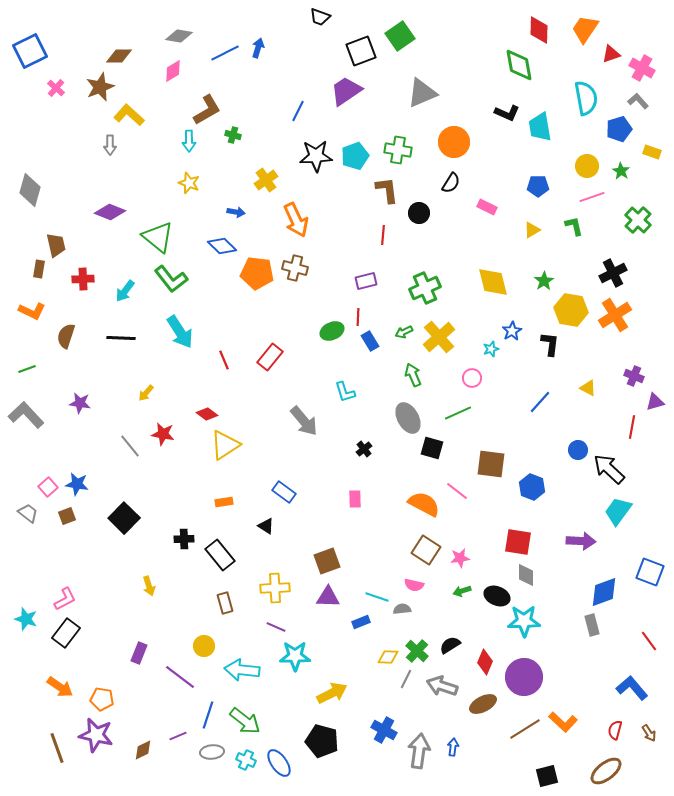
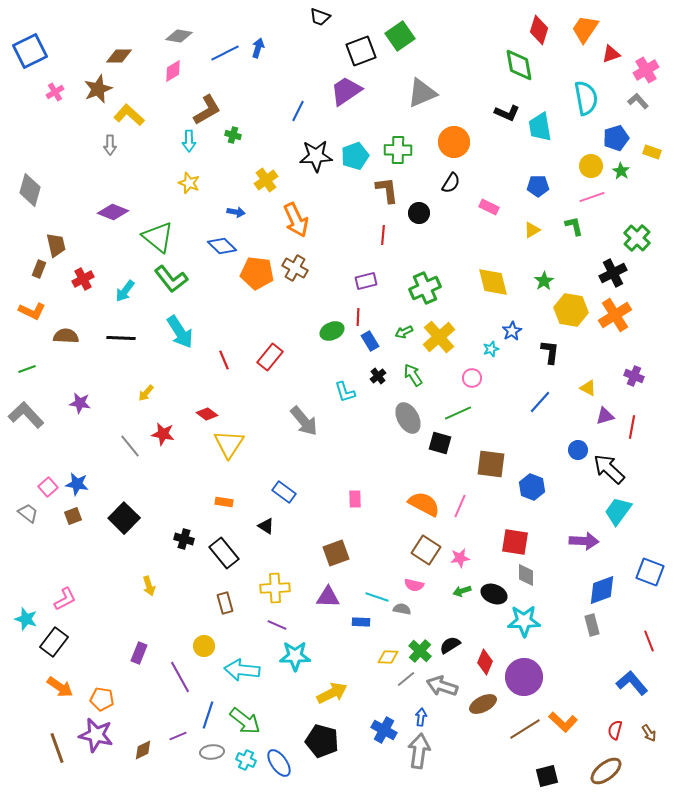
red diamond at (539, 30): rotated 16 degrees clockwise
pink cross at (642, 68): moved 4 px right, 2 px down; rotated 30 degrees clockwise
brown star at (100, 87): moved 2 px left, 2 px down
pink cross at (56, 88): moved 1 px left, 4 px down; rotated 18 degrees clockwise
blue pentagon at (619, 129): moved 3 px left, 9 px down
green cross at (398, 150): rotated 8 degrees counterclockwise
yellow circle at (587, 166): moved 4 px right
pink rectangle at (487, 207): moved 2 px right
purple diamond at (110, 212): moved 3 px right
green cross at (638, 220): moved 1 px left, 18 px down
brown cross at (295, 268): rotated 15 degrees clockwise
brown rectangle at (39, 269): rotated 12 degrees clockwise
red cross at (83, 279): rotated 25 degrees counterclockwise
brown semicircle at (66, 336): rotated 75 degrees clockwise
black L-shape at (550, 344): moved 8 px down
green arrow at (413, 375): rotated 10 degrees counterclockwise
purple triangle at (655, 402): moved 50 px left, 14 px down
yellow triangle at (225, 445): moved 4 px right, 1 px up; rotated 24 degrees counterclockwise
black square at (432, 448): moved 8 px right, 5 px up
black cross at (364, 449): moved 14 px right, 73 px up
pink line at (457, 491): moved 3 px right, 15 px down; rotated 75 degrees clockwise
orange rectangle at (224, 502): rotated 18 degrees clockwise
brown square at (67, 516): moved 6 px right
black cross at (184, 539): rotated 18 degrees clockwise
purple arrow at (581, 541): moved 3 px right
red square at (518, 542): moved 3 px left
black rectangle at (220, 555): moved 4 px right, 2 px up
brown square at (327, 561): moved 9 px right, 8 px up
blue diamond at (604, 592): moved 2 px left, 2 px up
black ellipse at (497, 596): moved 3 px left, 2 px up
gray semicircle at (402, 609): rotated 18 degrees clockwise
blue rectangle at (361, 622): rotated 24 degrees clockwise
purple line at (276, 627): moved 1 px right, 2 px up
black rectangle at (66, 633): moved 12 px left, 9 px down
red line at (649, 641): rotated 15 degrees clockwise
green cross at (417, 651): moved 3 px right
purple line at (180, 677): rotated 24 degrees clockwise
gray line at (406, 679): rotated 24 degrees clockwise
blue L-shape at (632, 688): moved 5 px up
blue arrow at (453, 747): moved 32 px left, 30 px up
